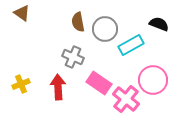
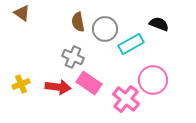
cyan rectangle: moved 1 px up
pink rectangle: moved 10 px left
red arrow: rotated 100 degrees clockwise
